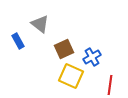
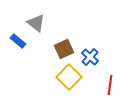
gray triangle: moved 4 px left, 1 px up
blue rectangle: rotated 21 degrees counterclockwise
blue cross: moved 2 px left; rotated 18 degrees counterclockwise
yellow square: moved 2 px left, 1 px down; rotated 20 degrees clockwise
